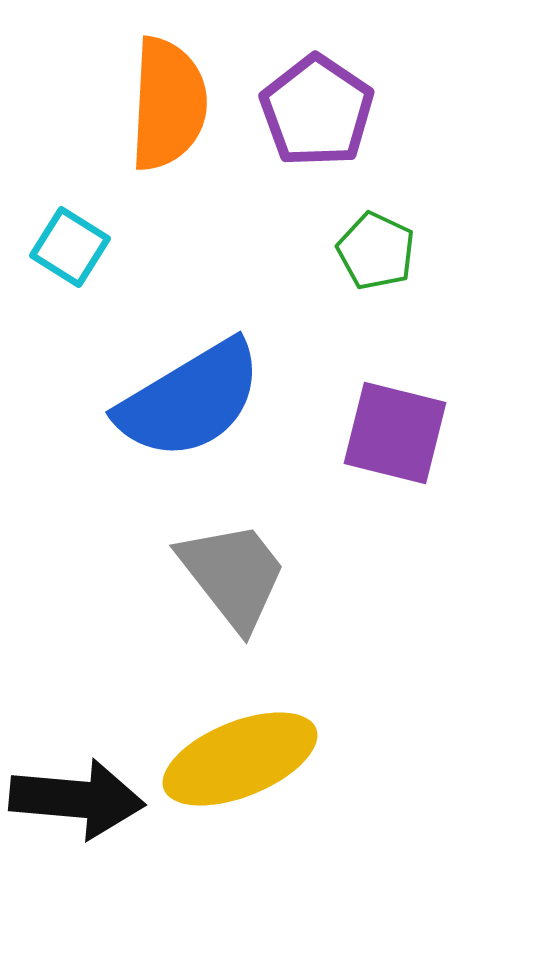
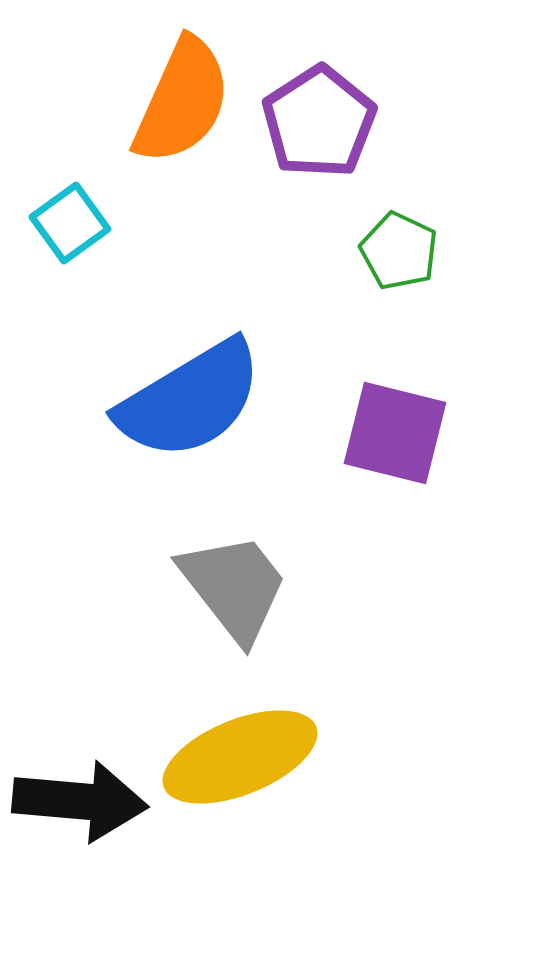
orange semicircle: moved 14 px right, 3 px up; rotated 21 degrees clockwise
purple pentagon: moved 2 px right, 11 px down; rotated 5 degrees clockwise
cyan square: moved 24 px up; rotated 22 degrees clockwise
green pentagon: moved 23 px right
gray trapezoid: moved 1 px right, 12 px down
yellow ellipse: moved 2 px up
black arrow: moved 3 px right, 2 px down
